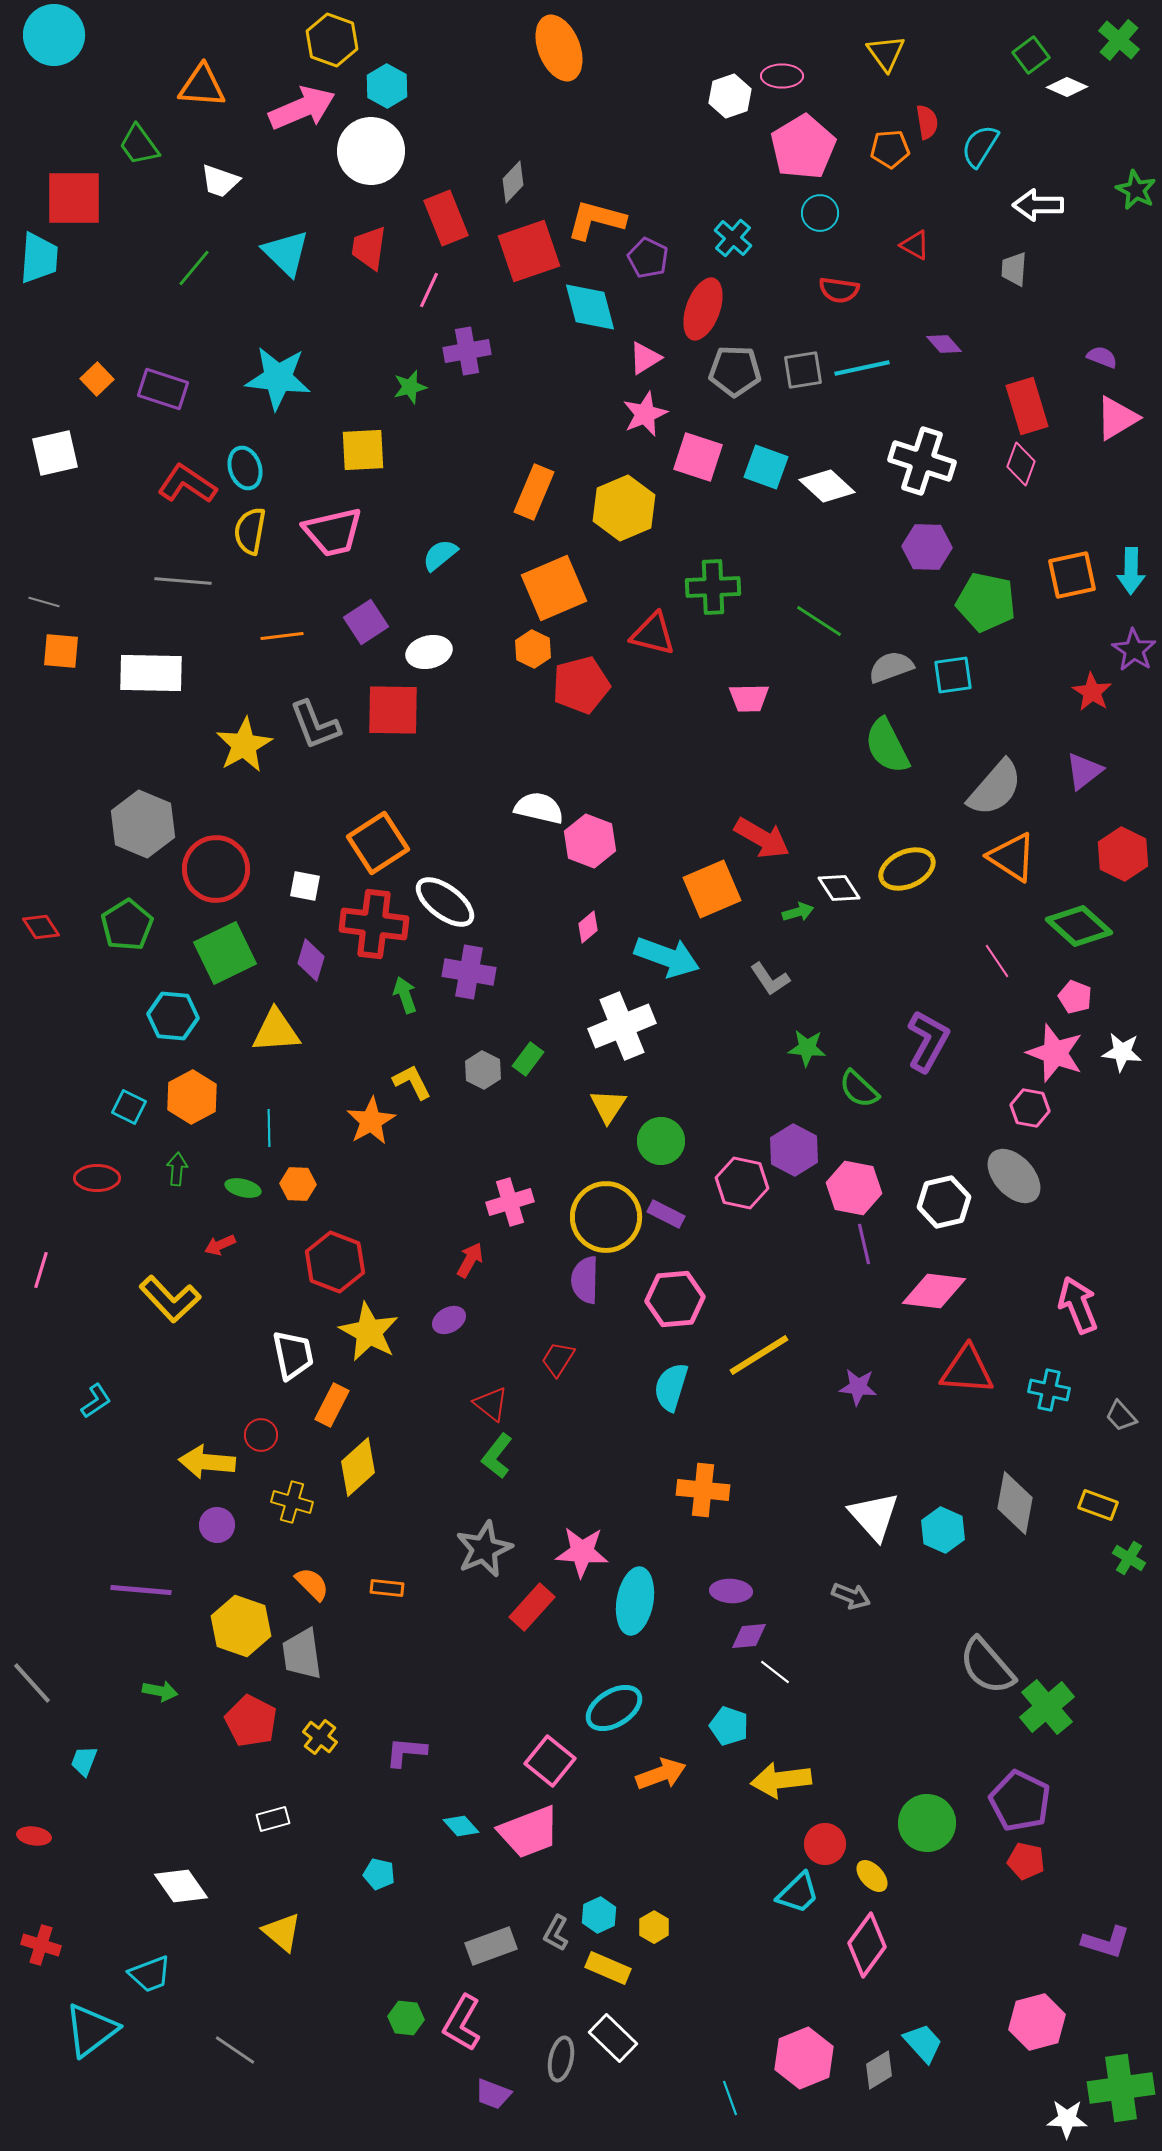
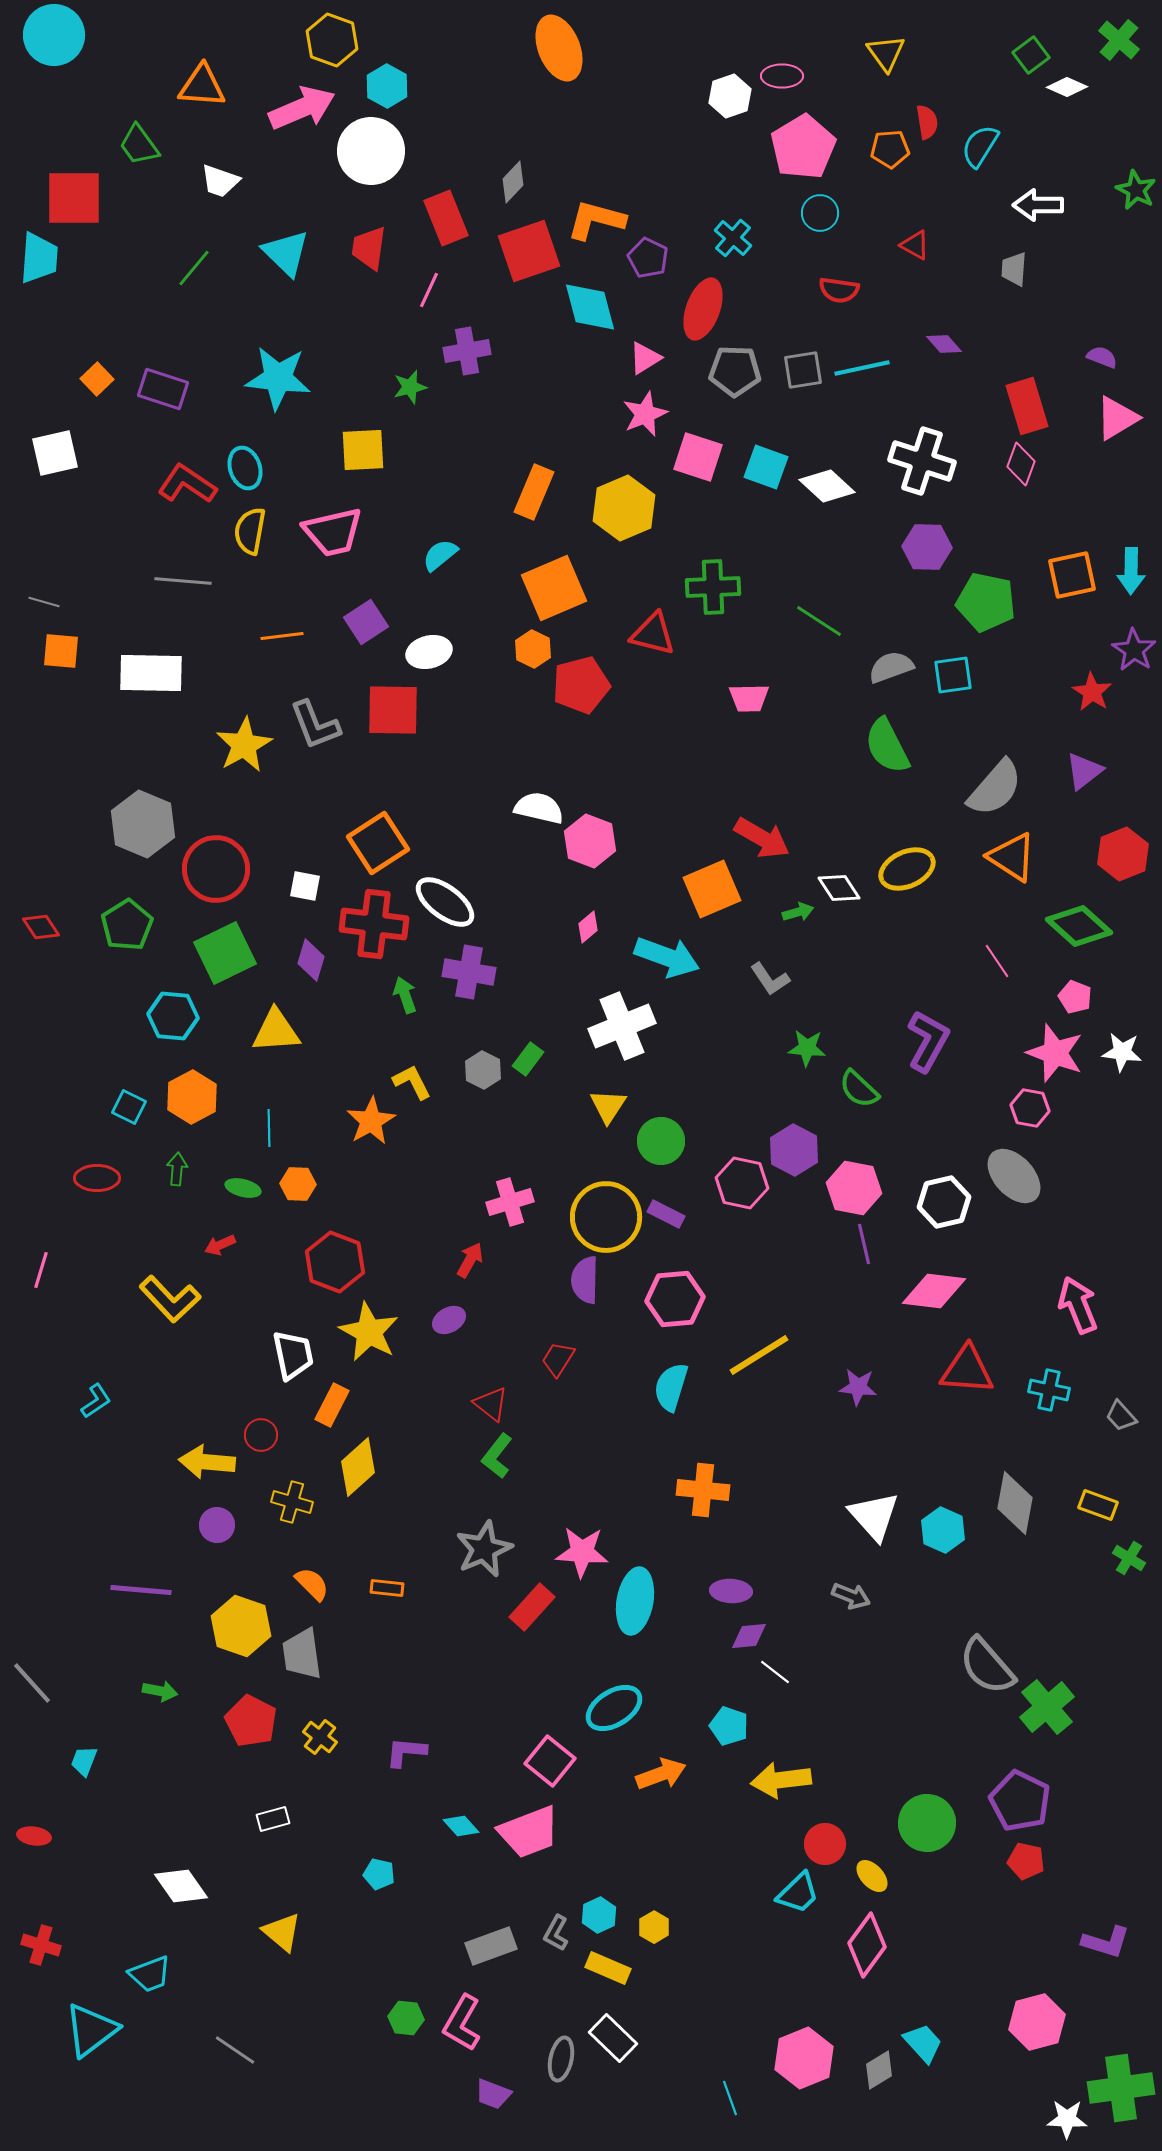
red hexagon at (1123, 854): rotated 12 degrees clockwise
